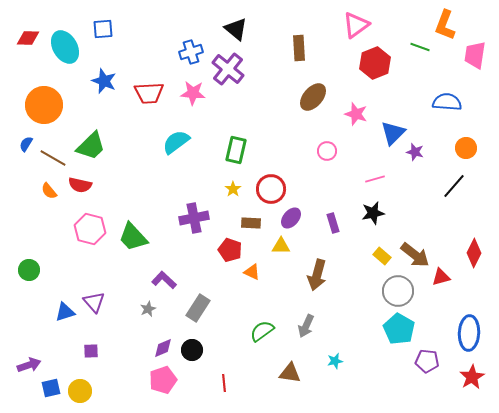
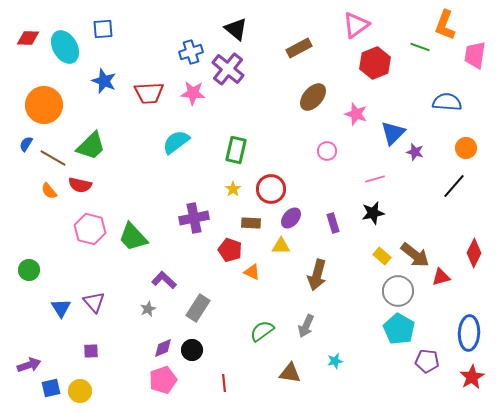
brown rectangle at (299, 48): rotated 65 degrees clockwise
blue triangle at (65, 312): moved 4 px left, 4 px up; rotated 45 degrees counterclockwise
